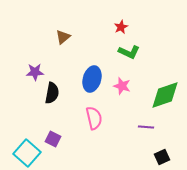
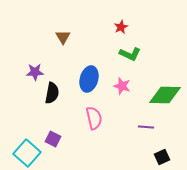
brown triangle: rotated 21 degrees counterclockwise
green L-shape: moved 1 px right, 2 px down
blue ellipse: moved 3 px left
green diamond: rotated 20 degrees clockwise
